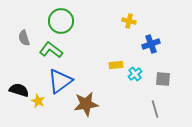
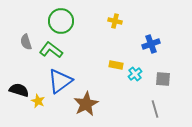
yellow cross: moved 14 px left
gray semicircle: moved 2 px right, 4 px down
yellow rectangle: rotated 16 degrees clockwise
brown star: rotated 20 degrees counterclockwise
